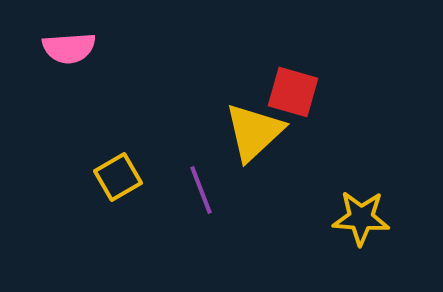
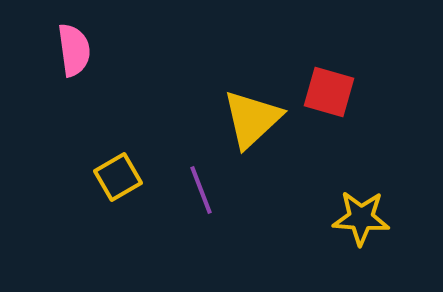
pink semicircle: moved 5 px right, 2 px down; rotated 94 degrees counterclockwise
red square: moved 36 px right
yellow triangle: moved 2 px left, 13 px up
